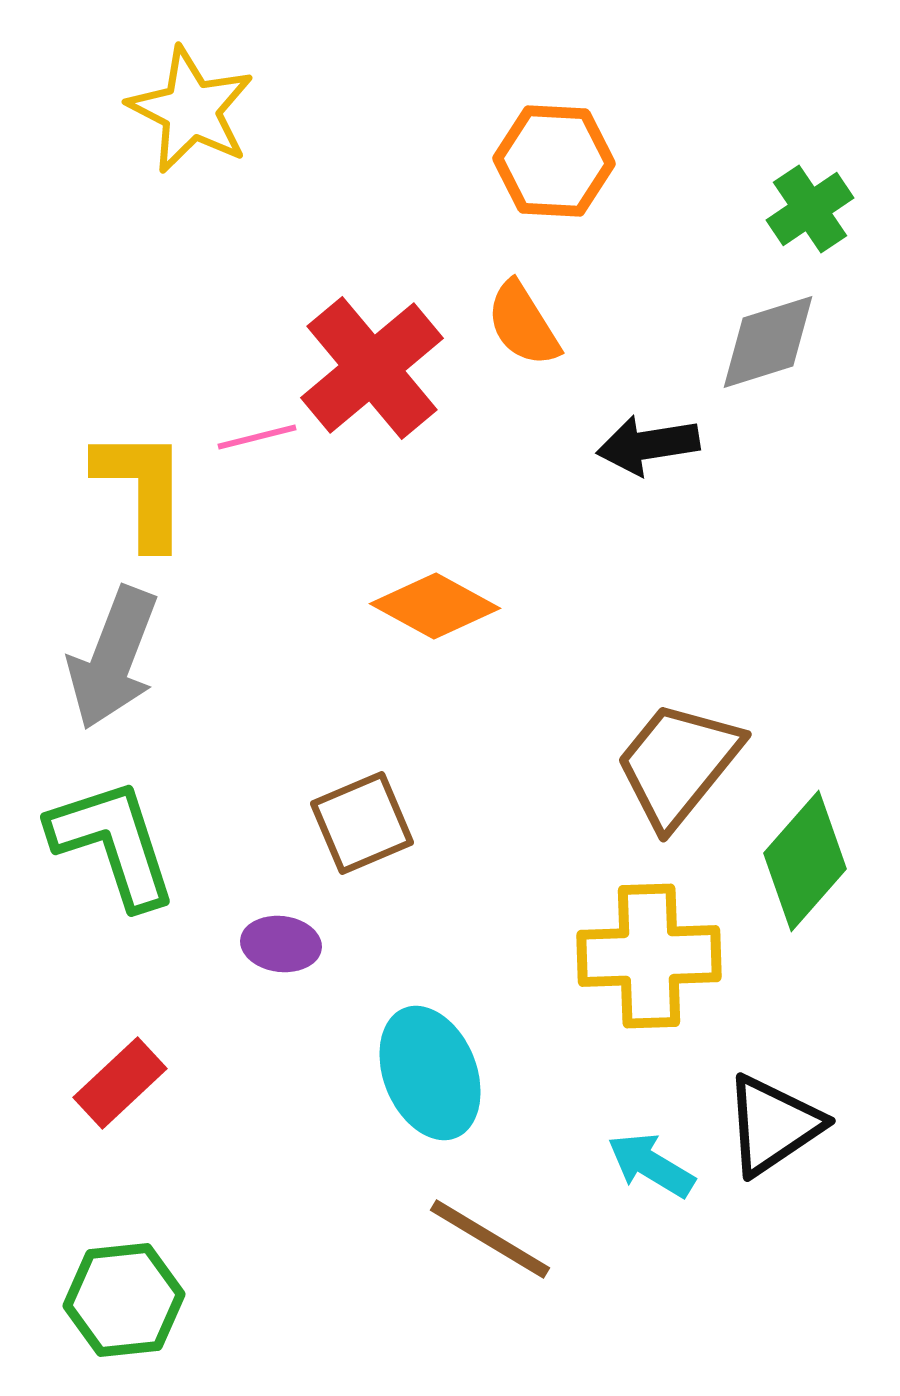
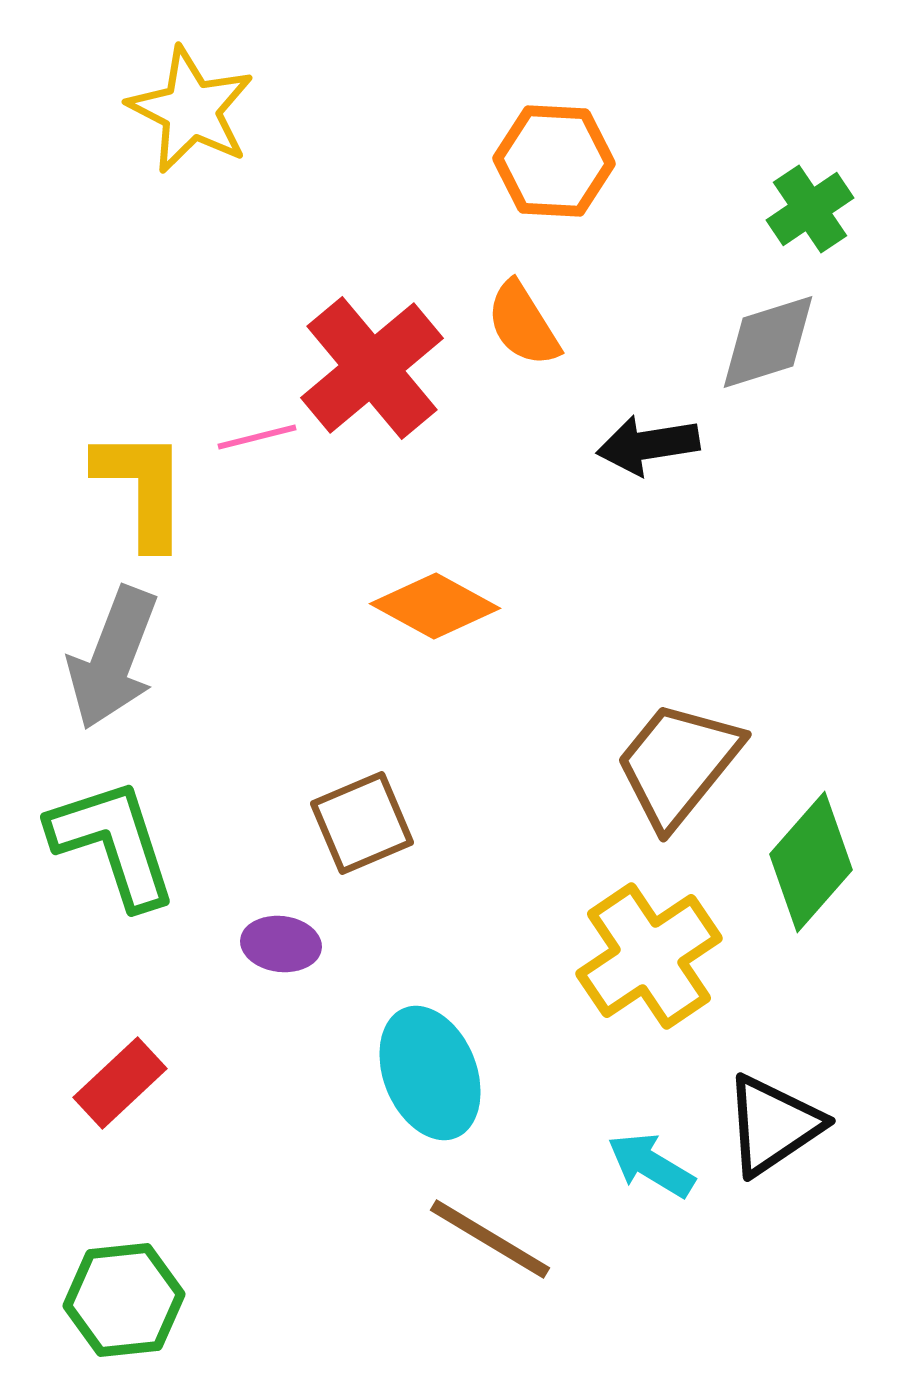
green diamond: moved 6 px right, 1 px down
yellow cross: rotated 32 degrees counterclockwise
